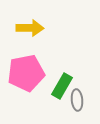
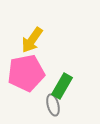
yellow arrow: moved 2 px right, 12 px down; rotated 124 degrees clockwise
gray ellipse: moved 24 px left, 5 px down; rotated 10 degrees counterclockwise
